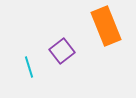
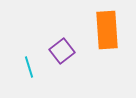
orange rectangle: moved 1 px right, 4 px down; rotated 18 degrees clockwise
